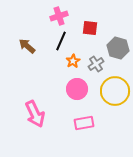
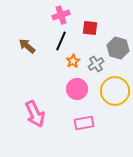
pink cross: moved 2 px right, 1 px up
